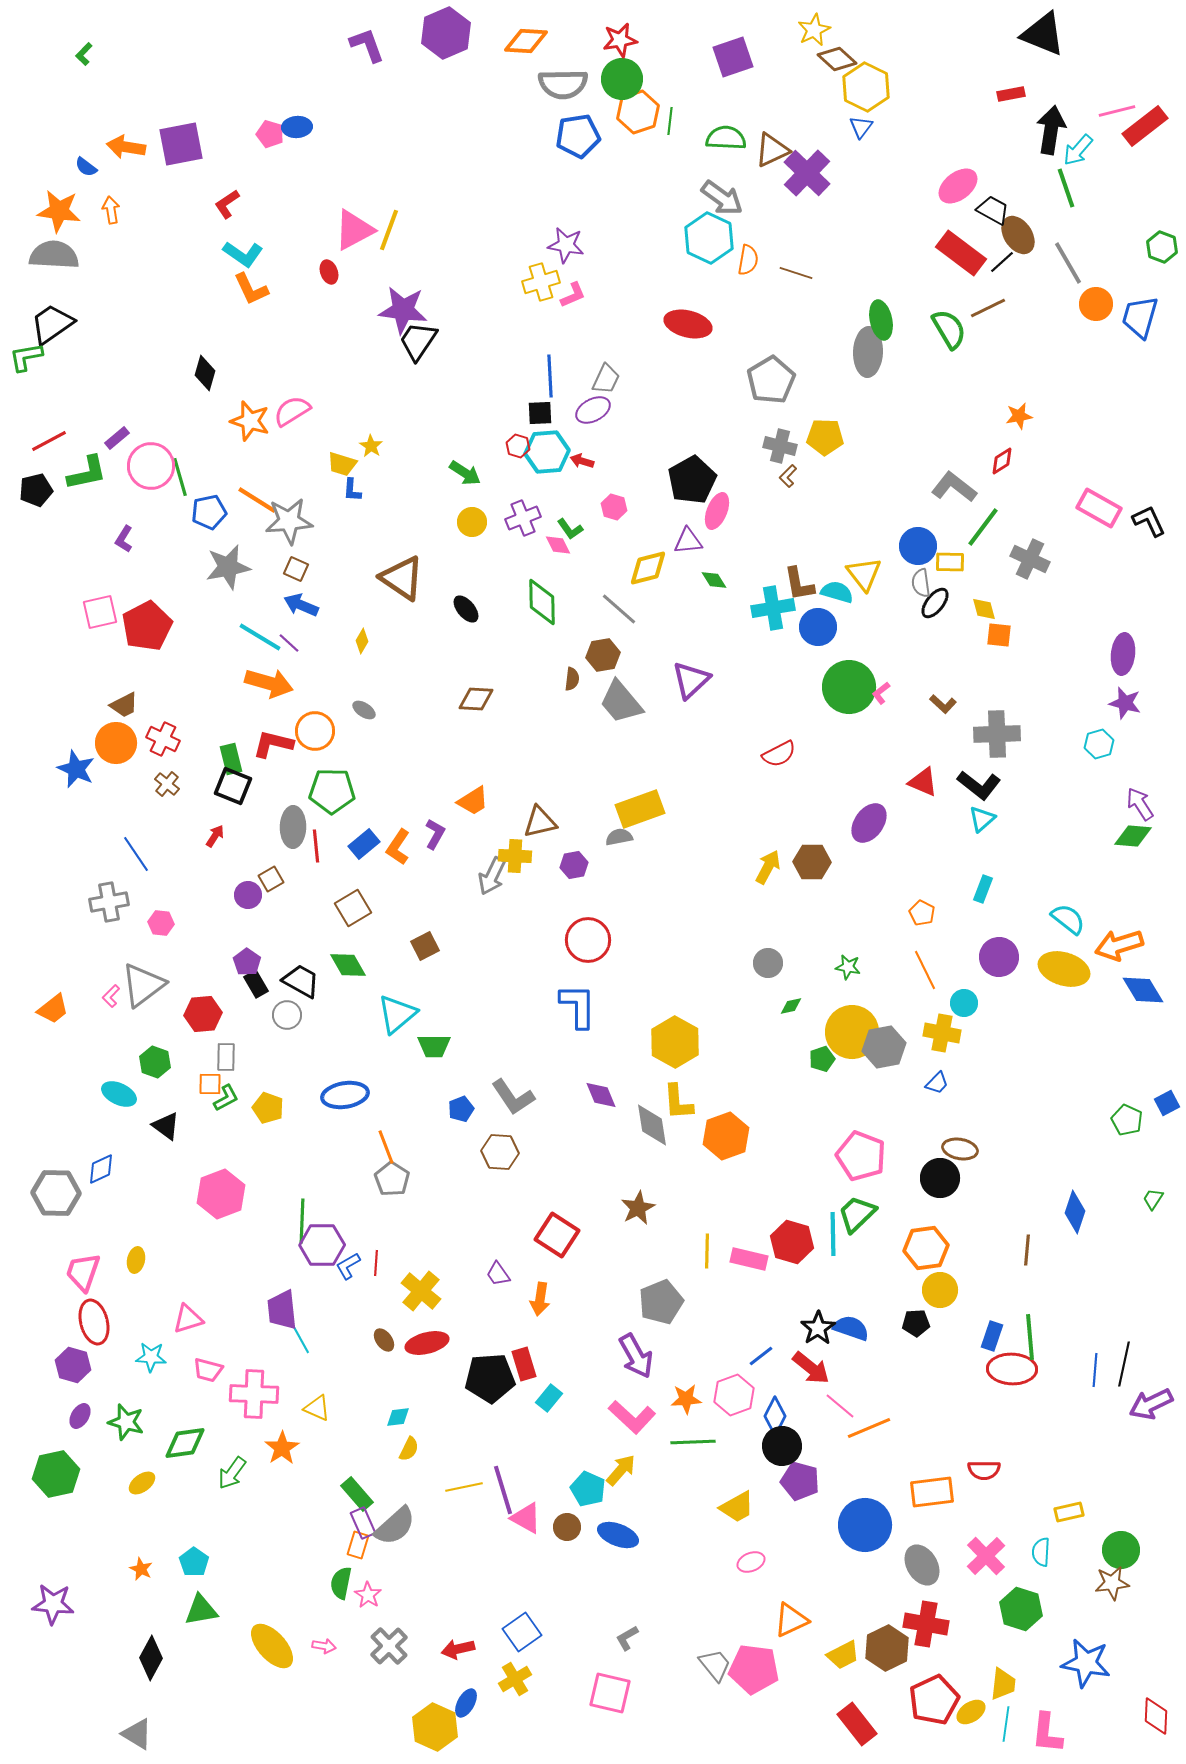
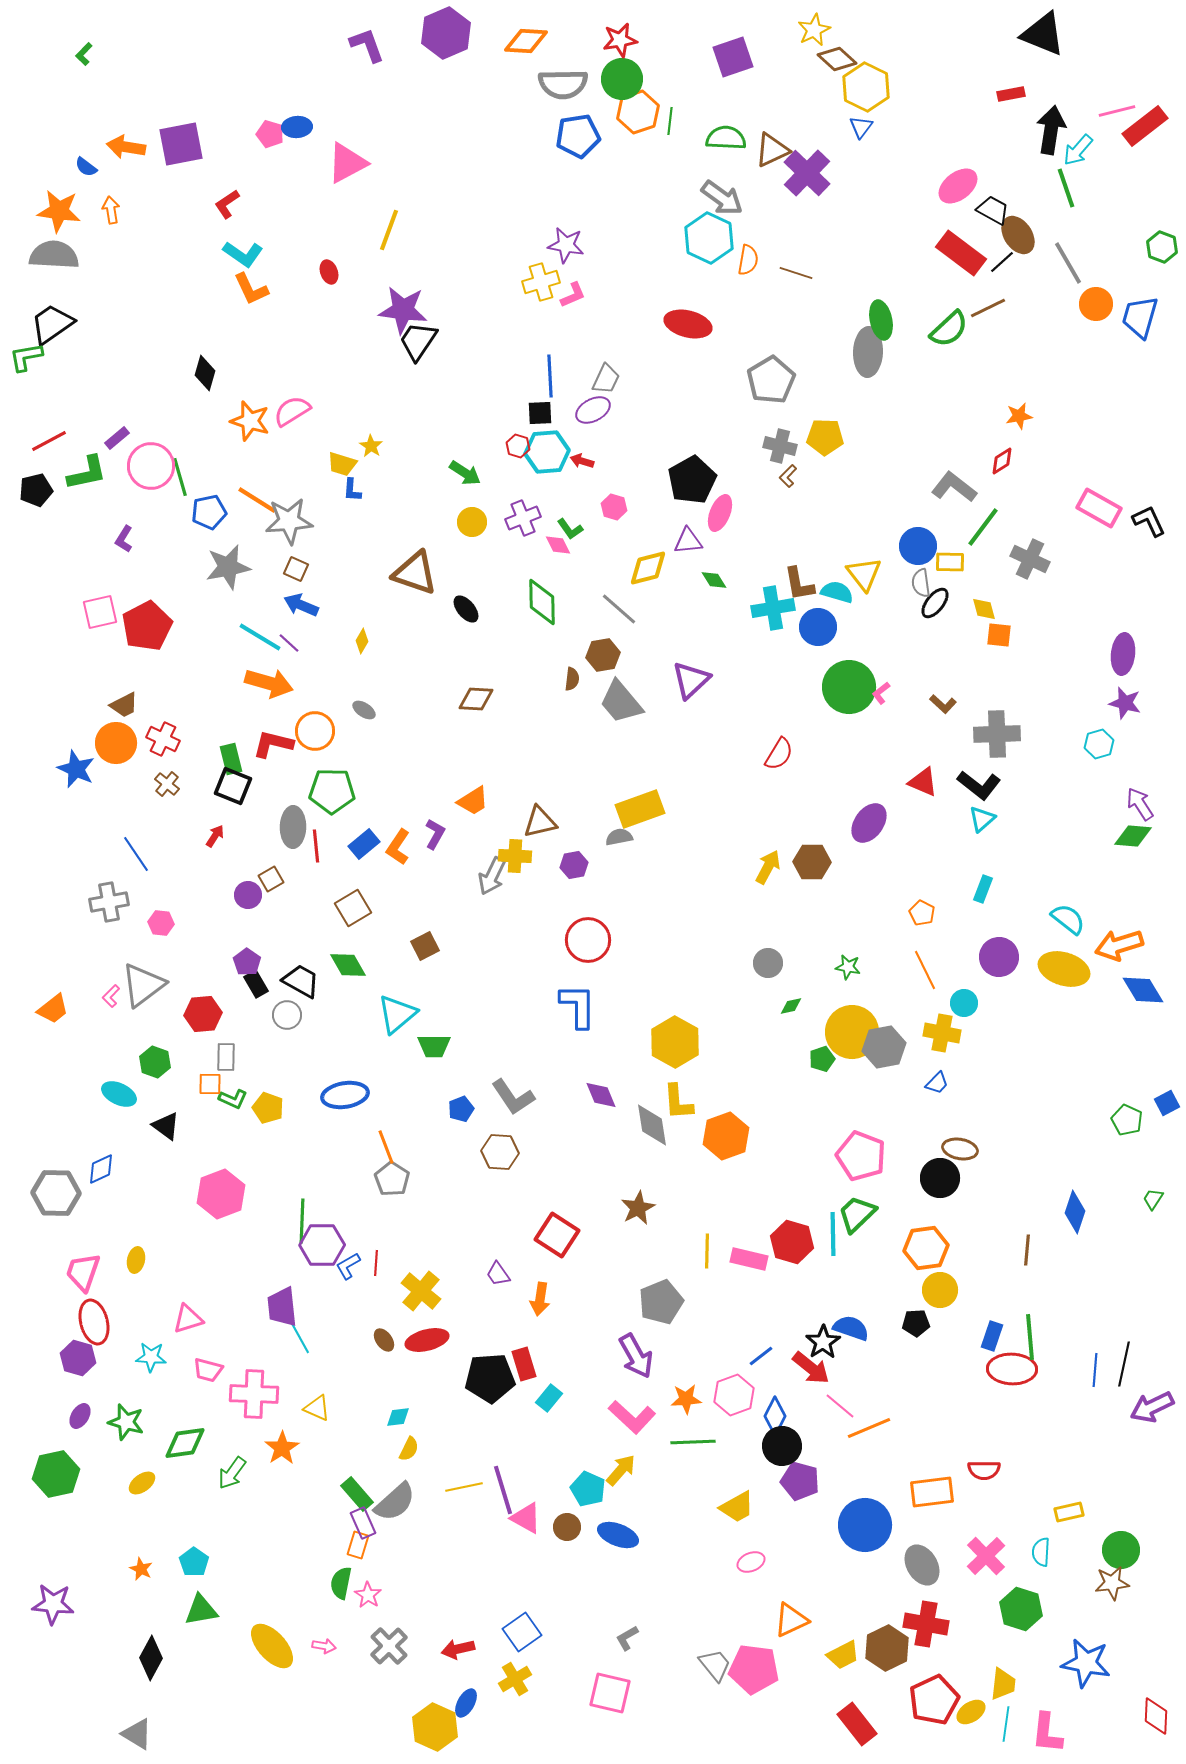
pink triangle at (354, 230): moved 7 px left, 67 px up
green semicircle at (949, 329): rotated 78 degrees clockwise
pink ellipse at (717, 511): moved 3 px right, 2 px down
brown triangle at (402, 578): moved 13 px right, 5 px up; rotated 15 degrees counterclockwise
red semicircle at (779, 754): rotated 32 degrees counterclockwise
green L-shape at (226, 1098): moved 7 px right, 1 px down; rotated 52 degrees clockwise
purple trapezoid at (282, 1310): moved 3 px up
black star at (818, 1328): moved 5 px right, 14 px down
red ellipse at (427, 1343): moved 3 px up
purple hexagon at (73, 1365): moved 5 px right, 7 px up
purple arrow at (1151, 1404): moved 1 px right, 3 px down
gray semicircle at (395, 1526): moved 24 px up
